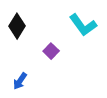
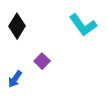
purple square: moved 9 px left, 10 px down
blue arrow: moved 5 px left, 2 px up
